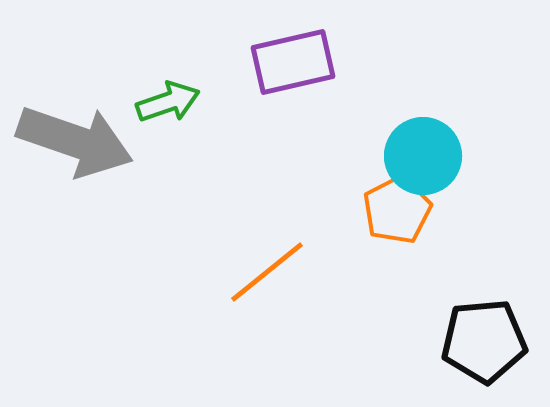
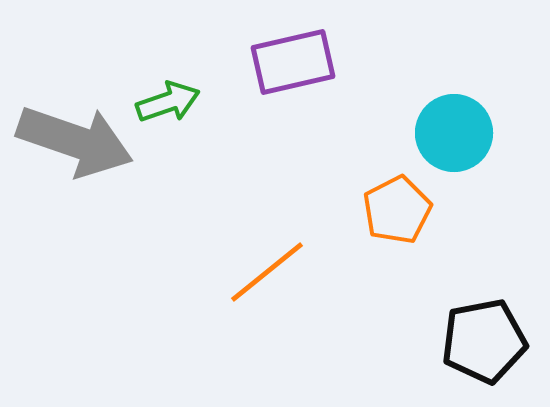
cyan circle: moved 31 px right, 23 px up
black pentagon: rotated 6 degrees counterclockwise
